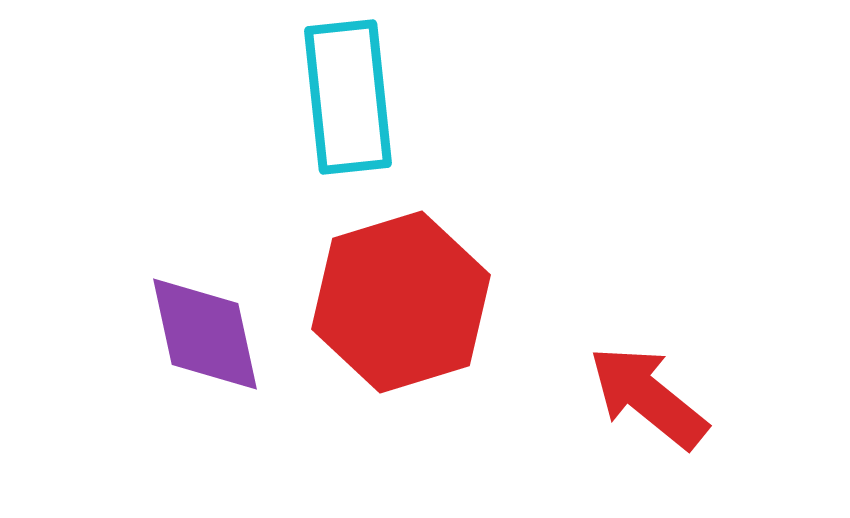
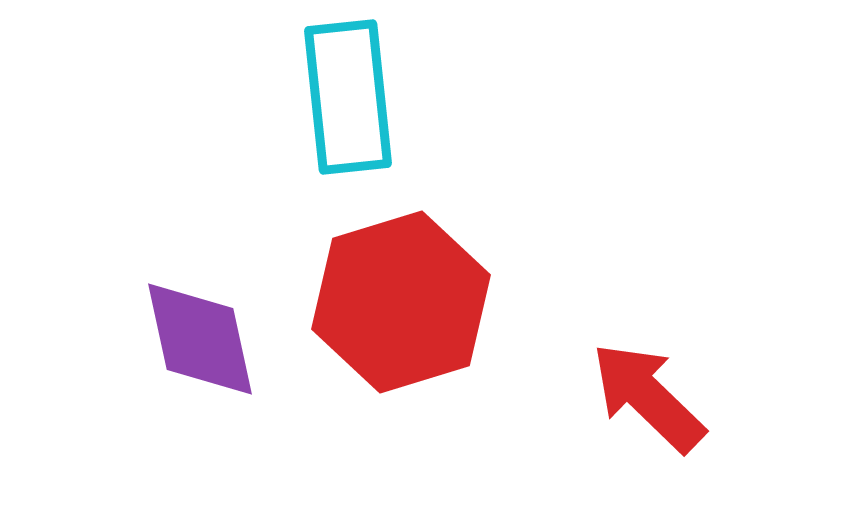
purple diamond: moved 5 px left, 5 px down
red arrow: rotated 5 degrees clockwise
